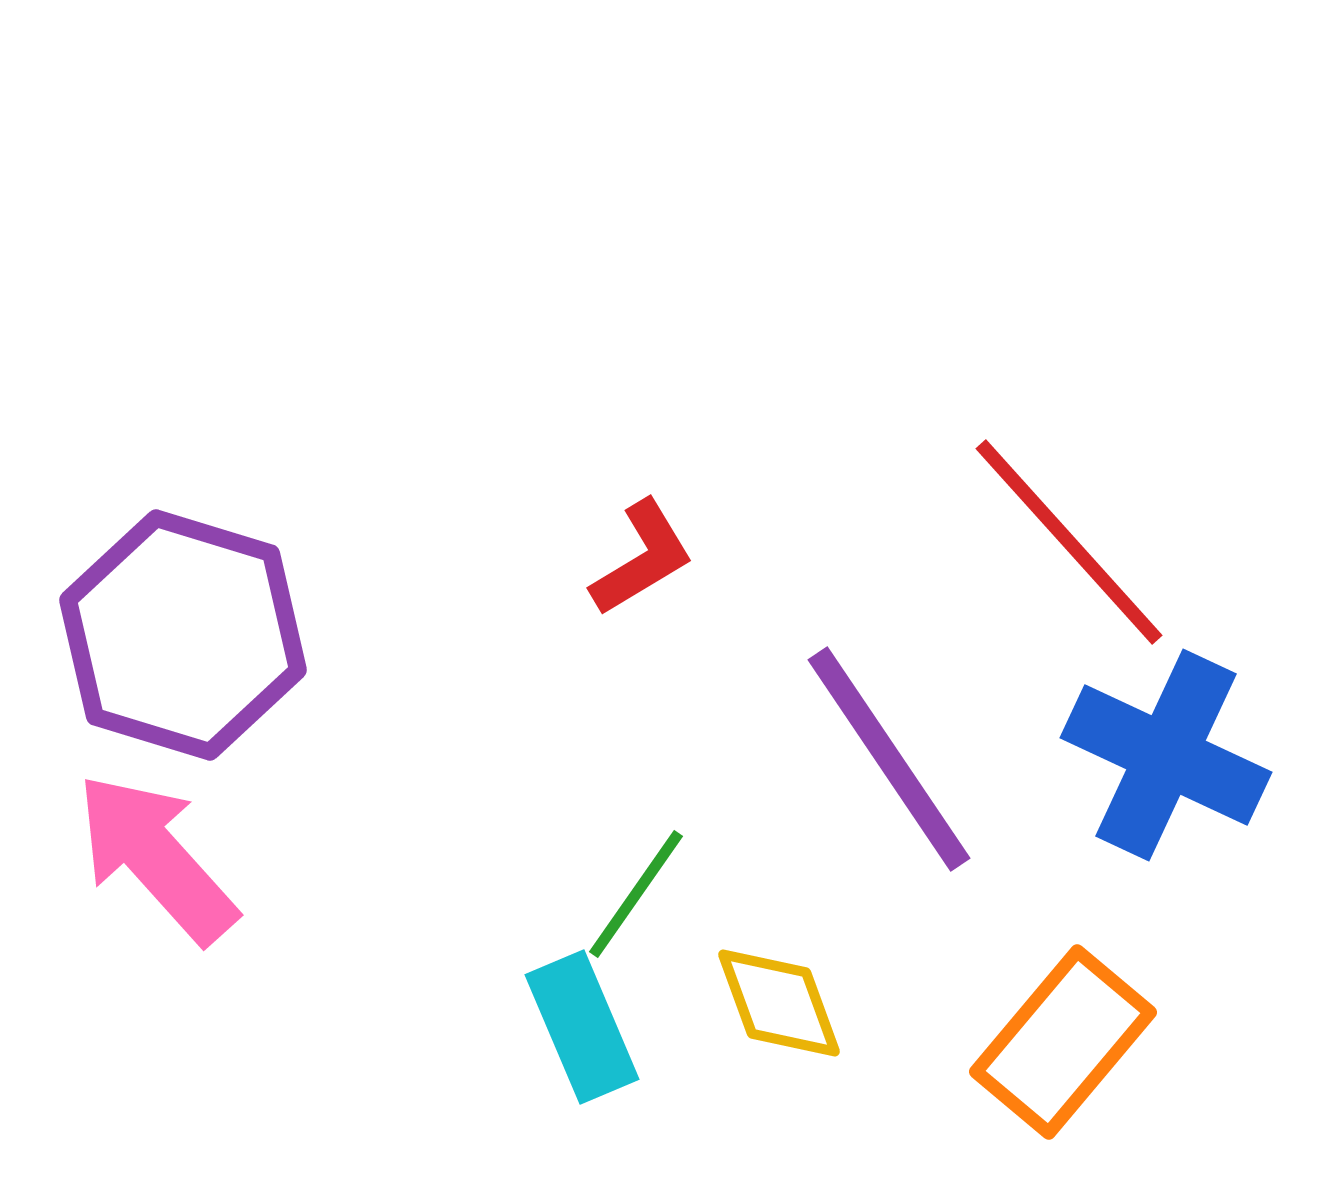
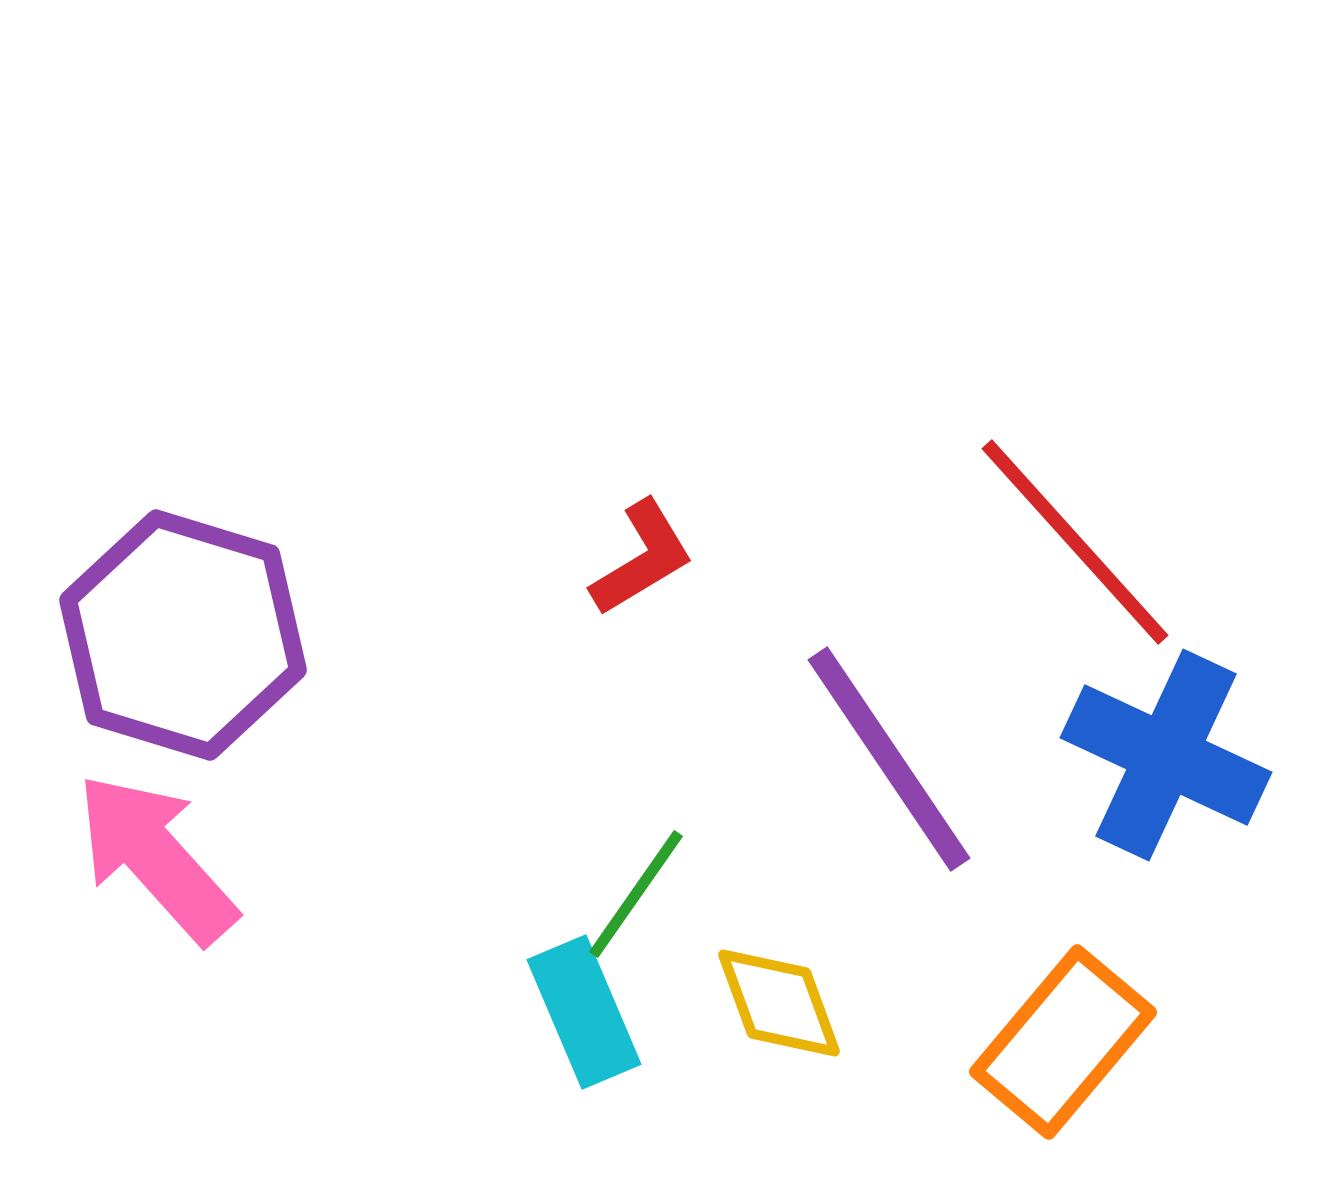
red line: moved 6 px right
cyan rectangle: moved 2 px right, 15 px up
